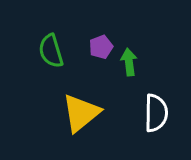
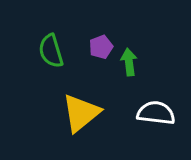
white semicircle: rotated 84 degrees counterclockwise
